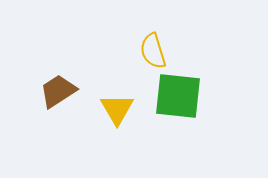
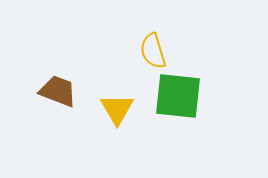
brown trapezoid: rotated 54 degrees clockwise
